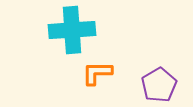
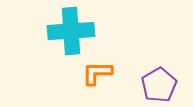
cyan cross: moved 1 px left, 1 px down
